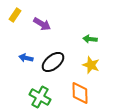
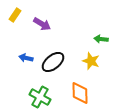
green arrow: moved 11 px right
yellow star: moved 4 px up
